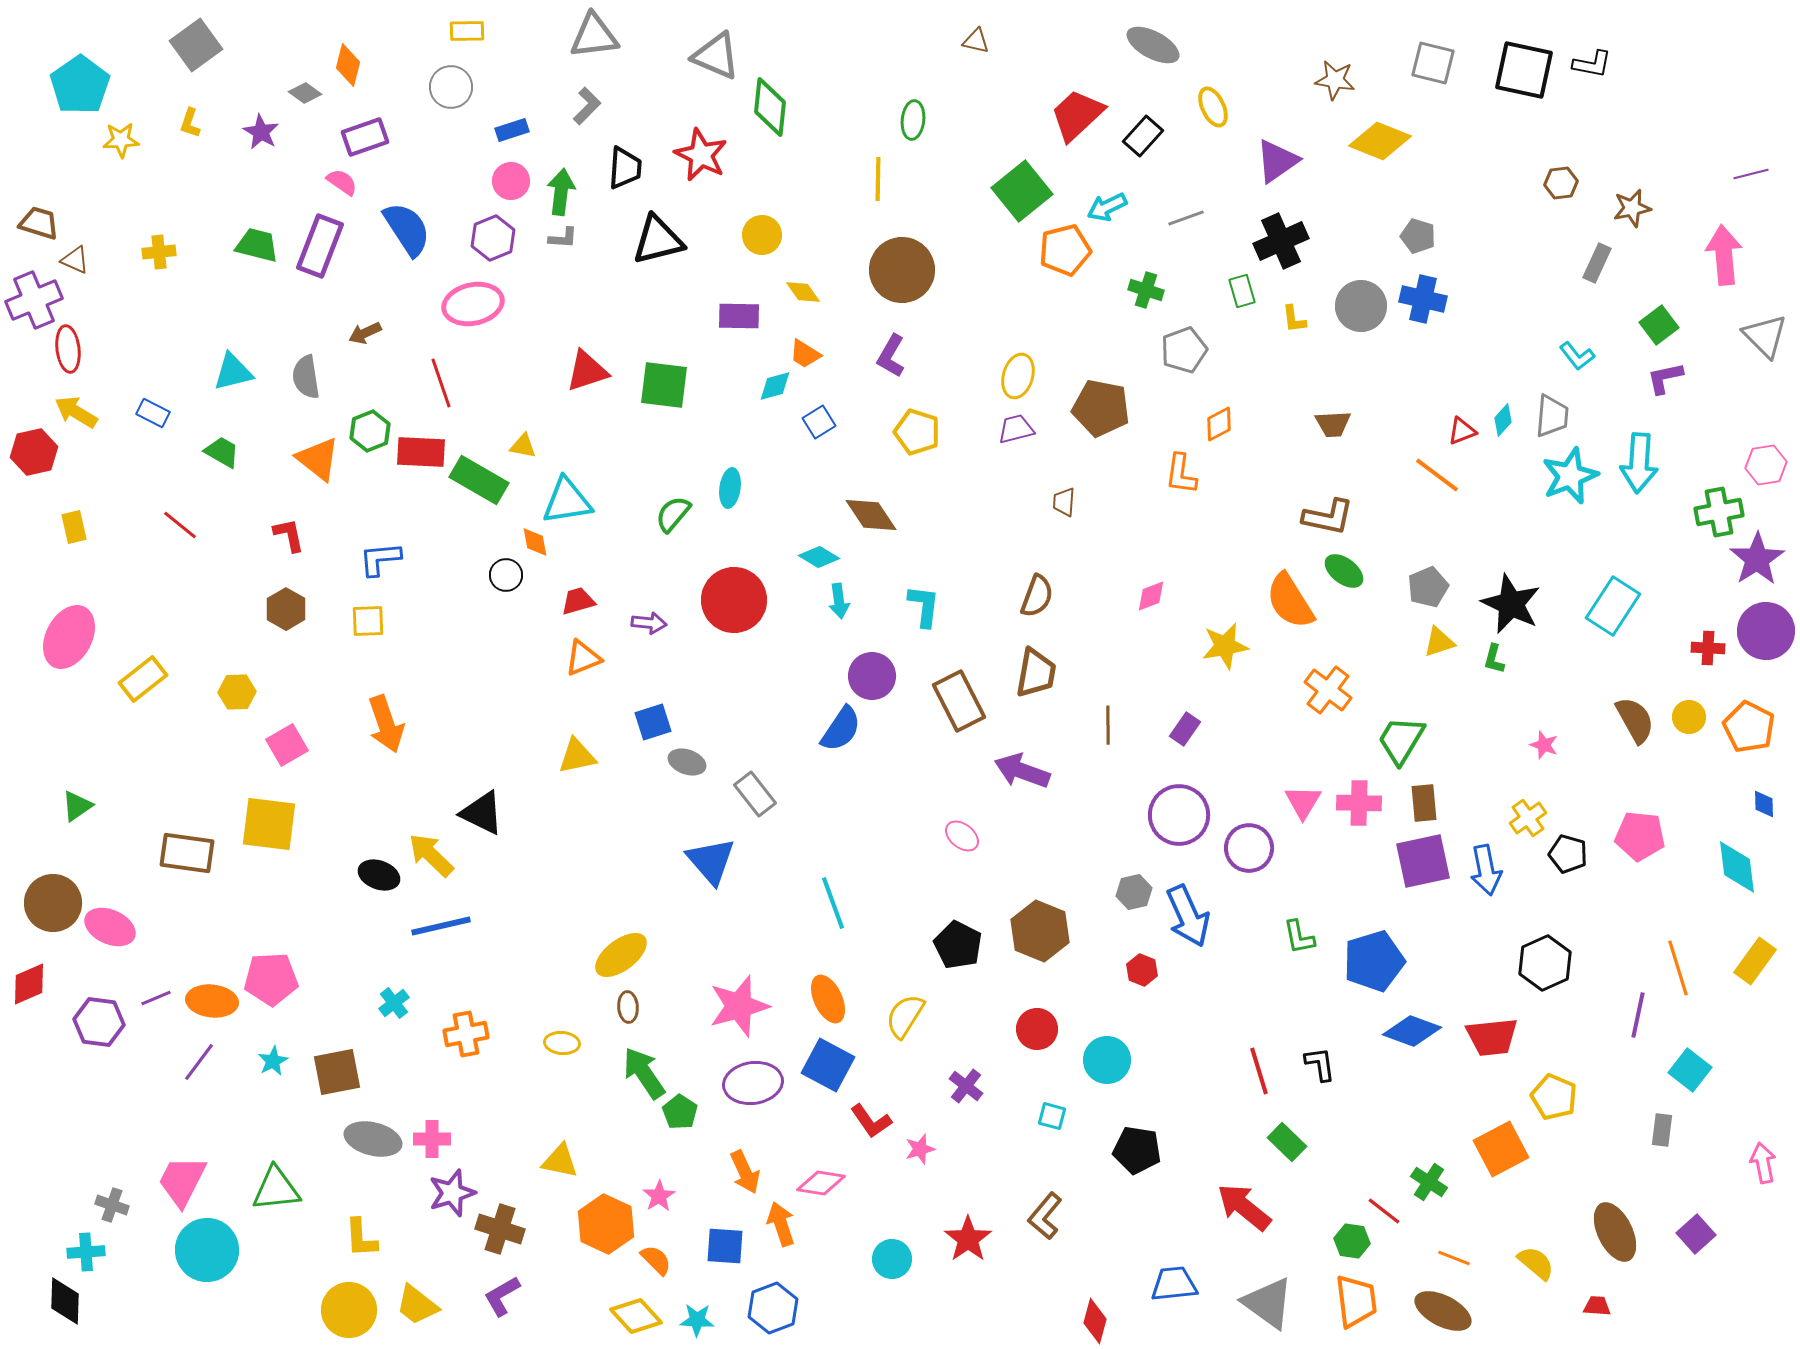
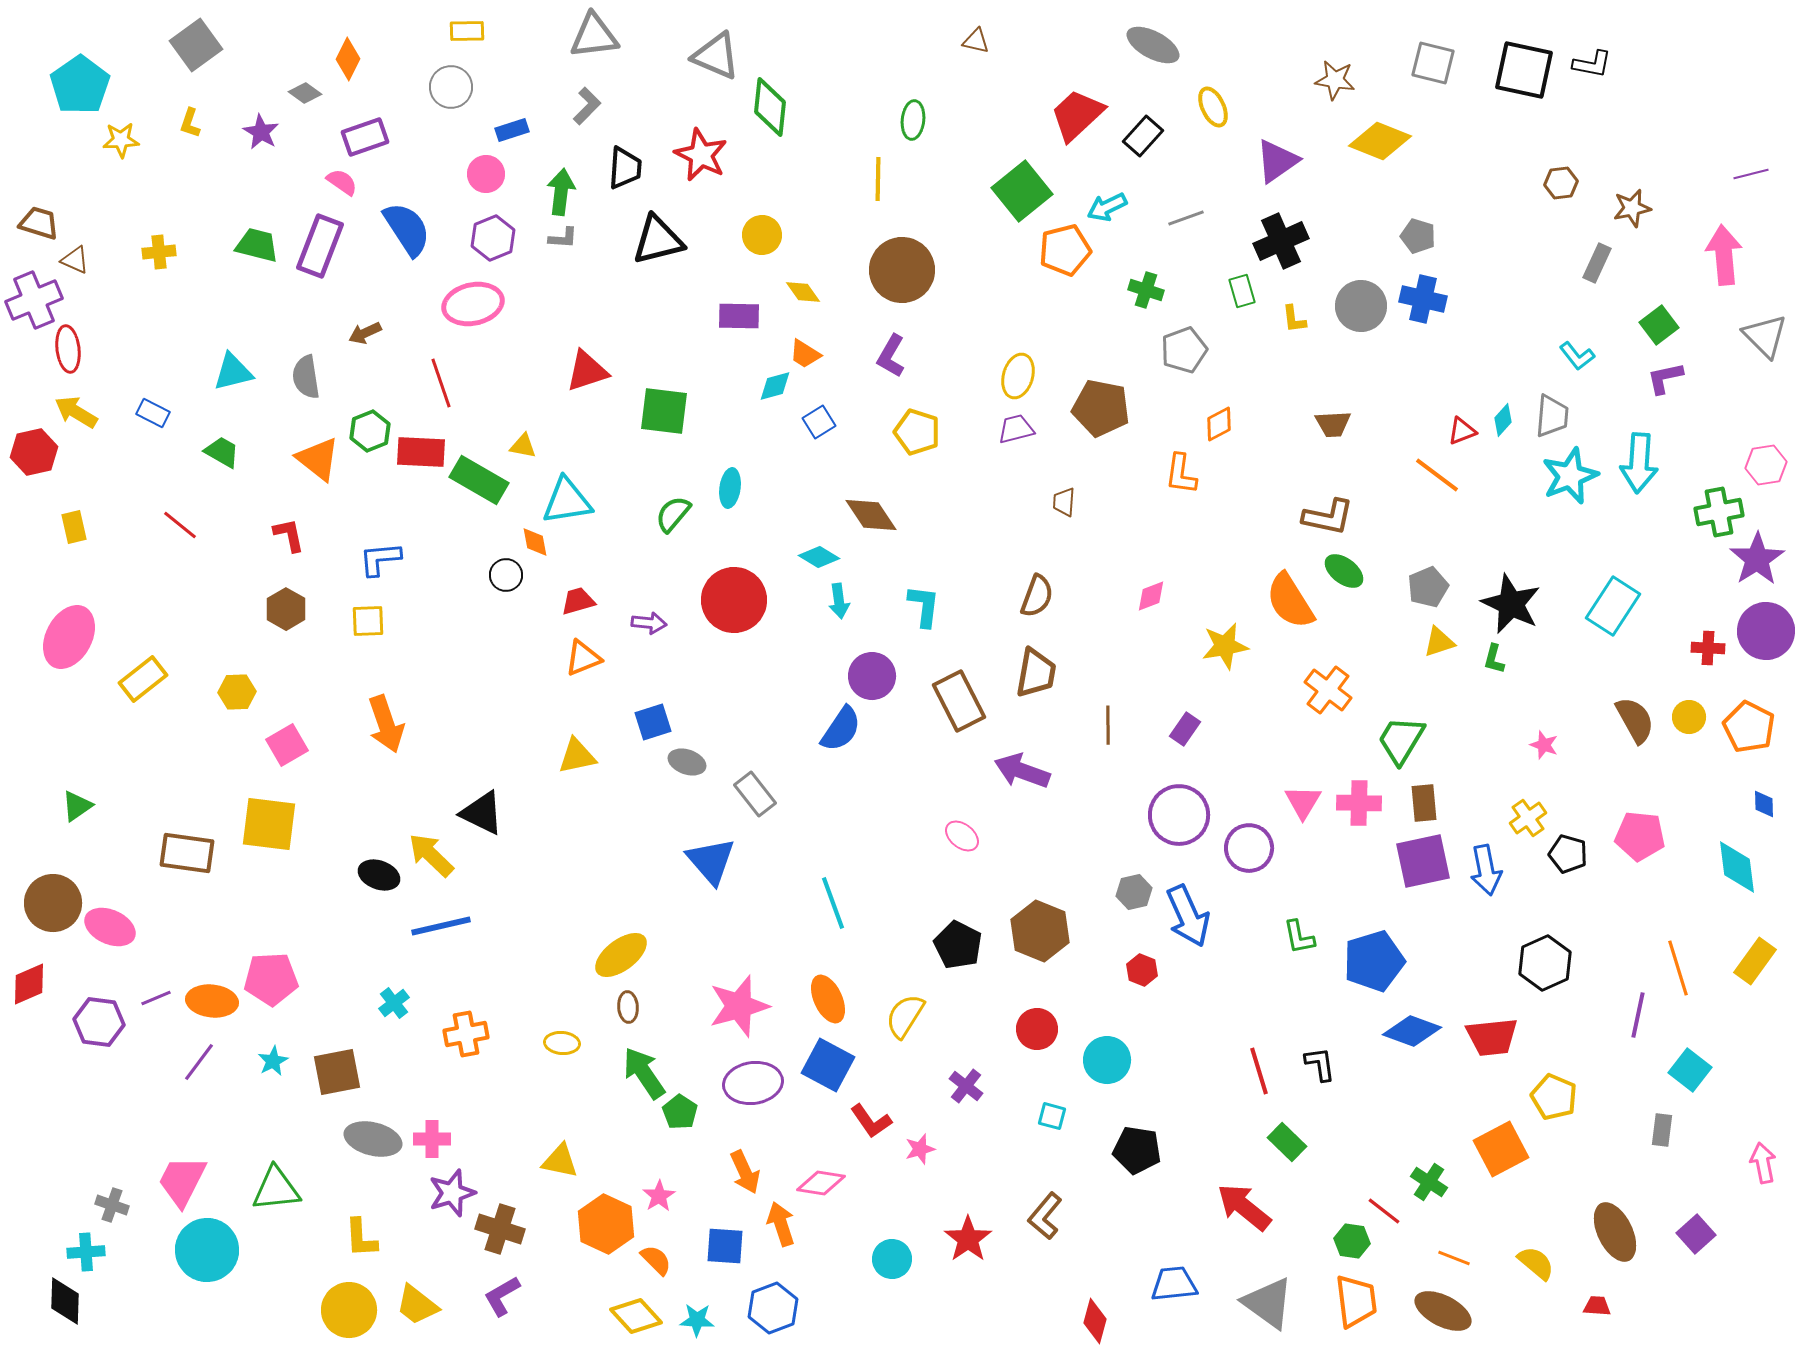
orange diamond at (348, 65): moved 6 px up; rotated 12 degrees clockwise
pink circle at (511, 181): moved 25 px left, 7 px up
green square at (664, 385): moved 26 px down
